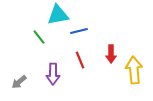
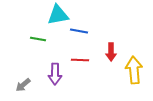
blue line: rotated 24 degrees clockwise
green line: moved 1 px left, 2 px down; rotated 42 degrees counterclockwise
red arrow: moved 2 px up
red line: rotated 66 degrees counterclockwise
purple arrow: moved 2 px right
gray arrow: moved 4 px right, 3 px down
